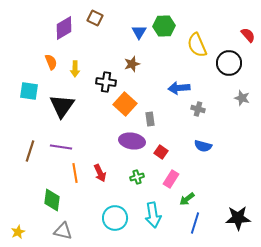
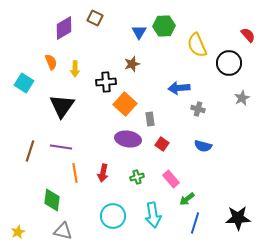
black cross: rotated 12 degrees counterclockwise
cyan square: moved 5 px left, 8 px up; rotated 24 degrees clockwise
gray star: rotated 28 degrees clockwise
purple ellipse: moved 4 px left, 2 px up
red square: moved 1 px right, 8 px up
red arrow: moved 3 px right; rotated 36 degrees clockwise
pink rectangle: rotated 72 degrees counterclockwise
cyan circle: moved 2 px left, 2 px up
